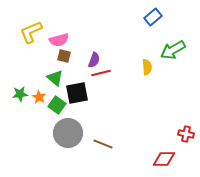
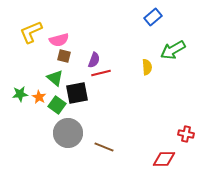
brown line: moved 1 px right, 3 px down
